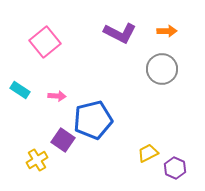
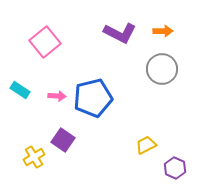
orange arrow: moved 4 px left
blue pentagon: moved 22 px up
yellow trapezoid: moved 2 px left, 8 px up
yellow cross: moved 3 px left, 3 px up
